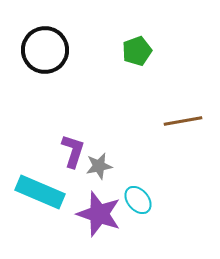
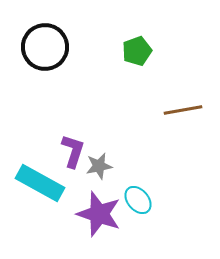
black circle: moved 3 px up
brown line: moved 11 px up
cyan rectangle: moved 9 px up; rotated 6 degrees clockwise
